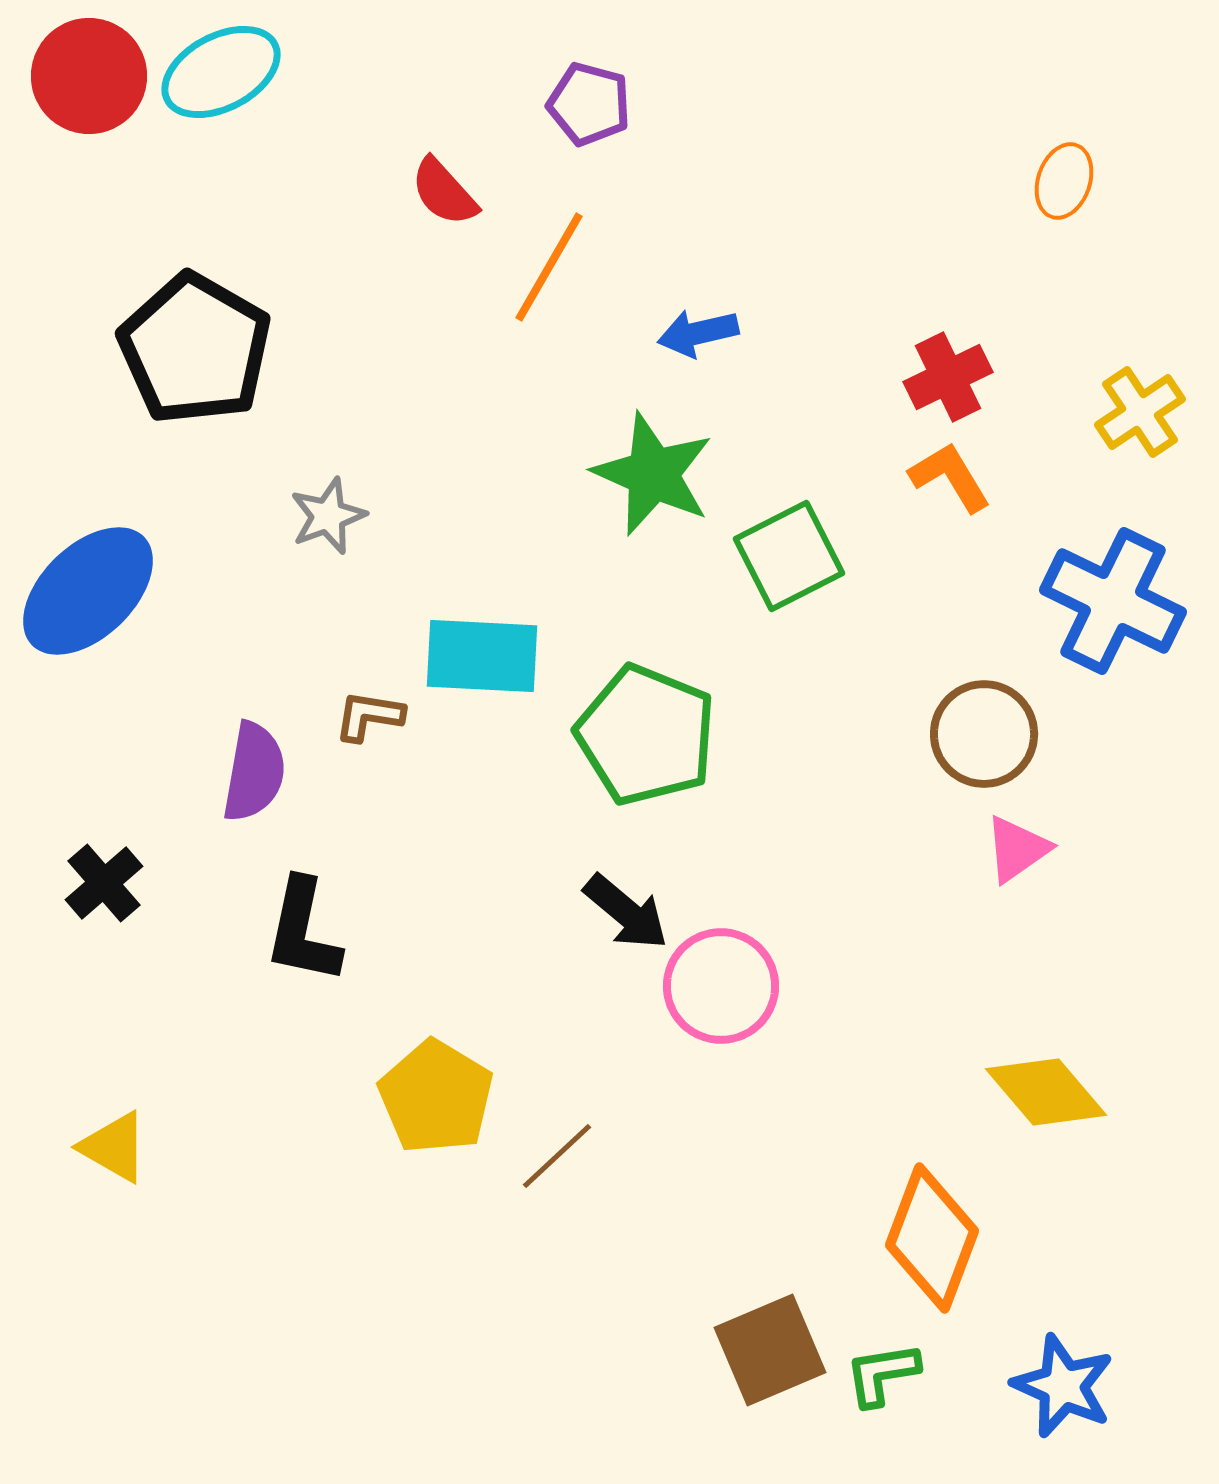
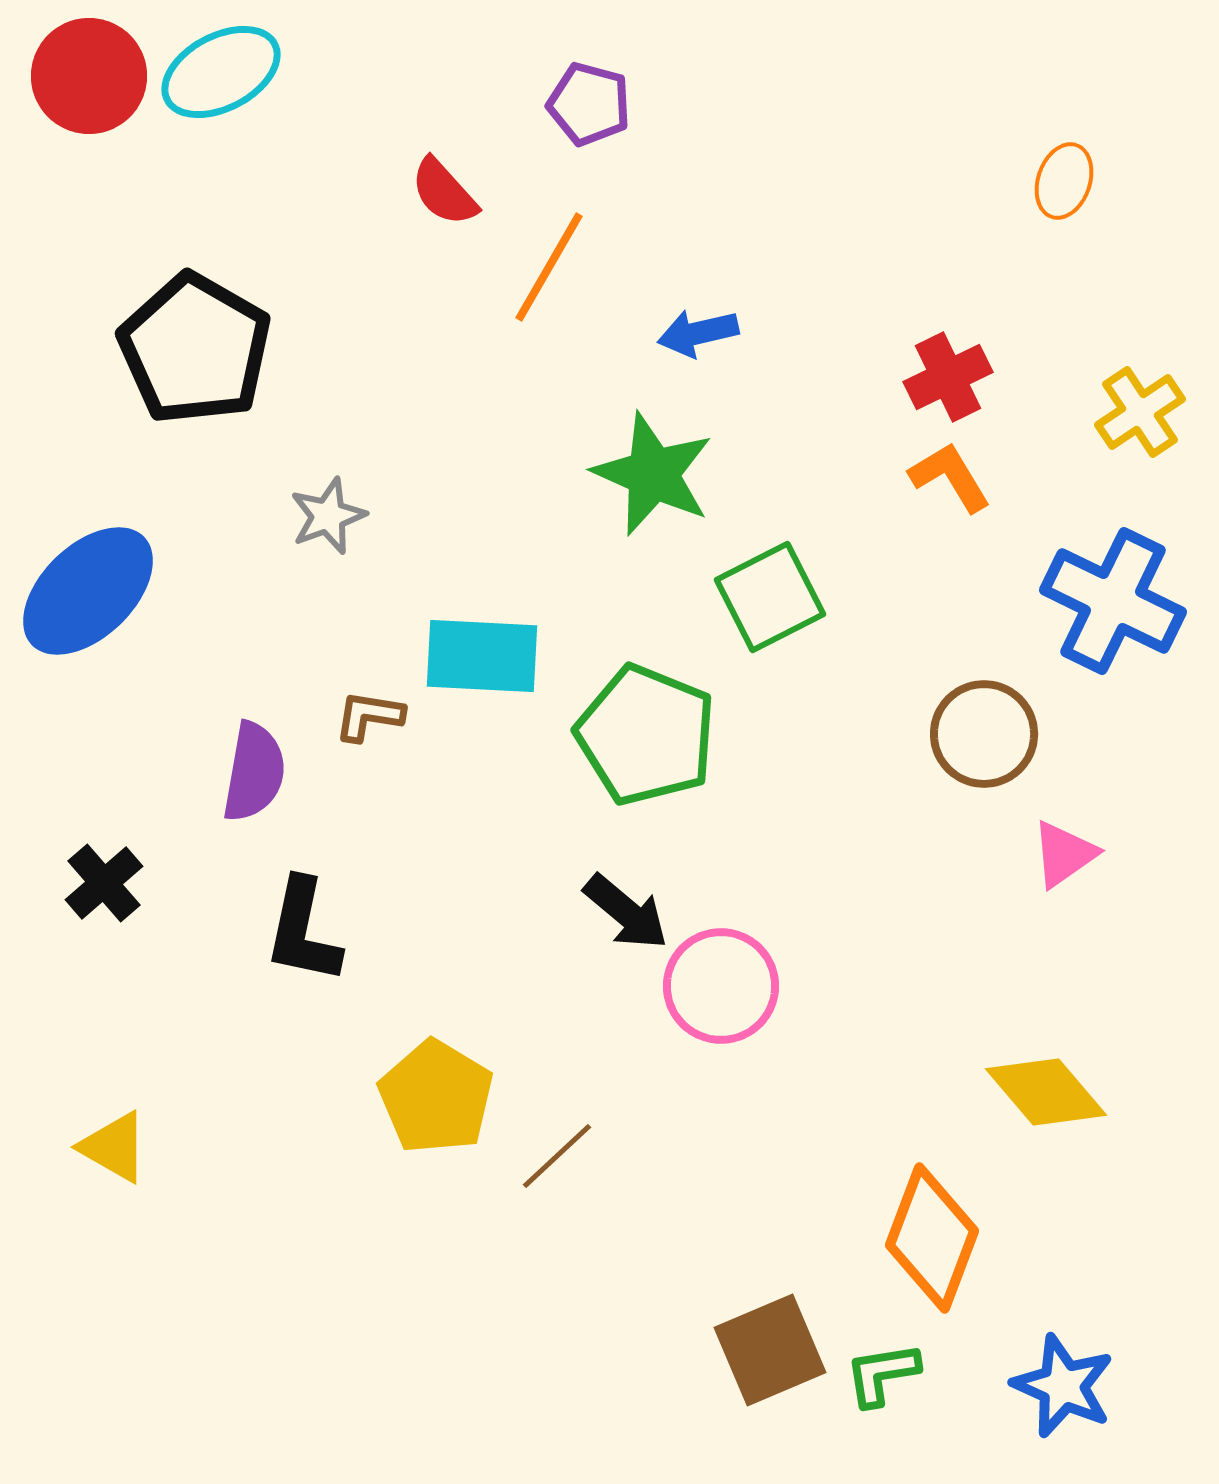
green square: moved 19 px left, 41 px down
pink triangle: moved 47 px right, 5 px down
